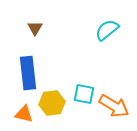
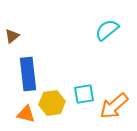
brown triangle: moved 23 px left, 8 px down; rotated 21 degrees clockwise
blue rectangle: moved 1 px down
cyan square: rotated 20 degrees counterclockwise
orange arrow: rotated 108 degrees clockwise
orange triangle: moved 2 px right
